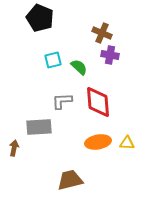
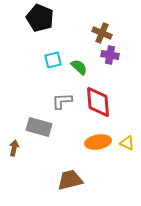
gray rectangle: rotated 20 degrees clockwise
yellow triangle: rotated 21 degrees clockwise
